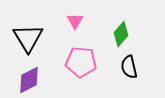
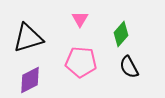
pink triangle: moved 5 px right, 2 px up
black triangle: rotated 44 degrees clockwise
black semicircle: rotated 15 degrees counterclockwise
purple diamond: moved 1 px right
